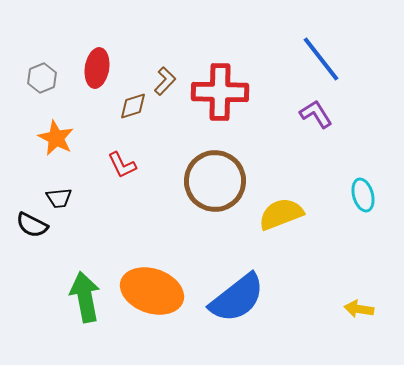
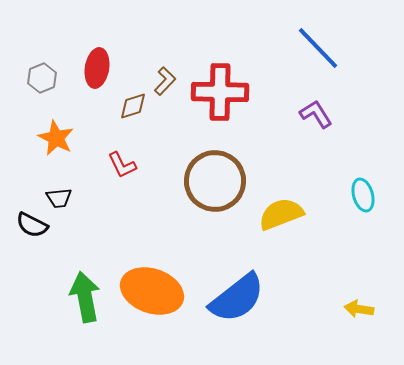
blue line: moved 3 px left, 11 px up; rotated 6 degrees counterclockwise
